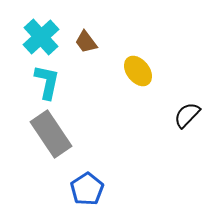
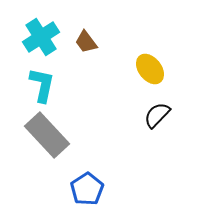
cyan cross: rotated 9 degrees clockwise
yellow ellipse: moved 12 px right, 2 px up
cyan L-shape: moved 5 px left, 3 px down
black semicircle: moved 30 px left
gray rectangle: moved 4 px left, 1 px down; rotated 9 degrees counterclockwise
